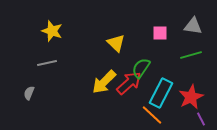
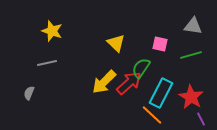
pink square: moved 11 px down; rotated 14 degrees clockwise
red star: rotated 15 degrees counterclockwise
